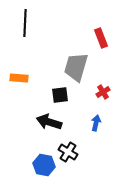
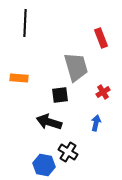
gray trapezoid: rotated 148 degrees clockwise
